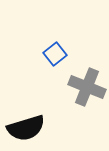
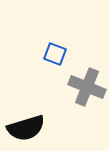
blue square: rotated 30 degrees counterclockwise
